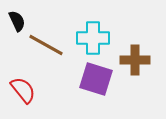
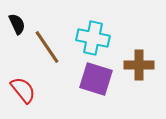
black semicircle: moved 3 px down
cyan cross: rotated 12 degrees clockwise
brown line: moved 1 px right, 2 px down; rotated 27 degrees clockwise
brown cross: moved 4 px right, 5 px down
